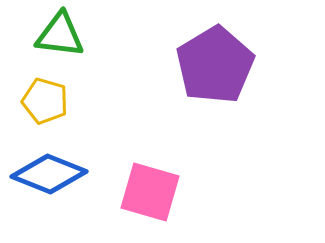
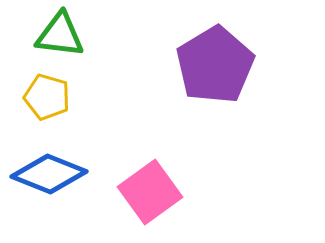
yellow pentagon: moved 2 px right, 4 px up
pink square: rotated 38 degrees clockwise
